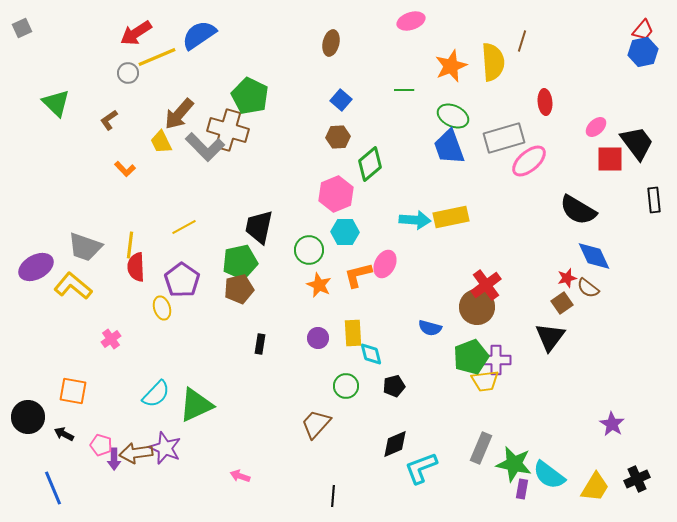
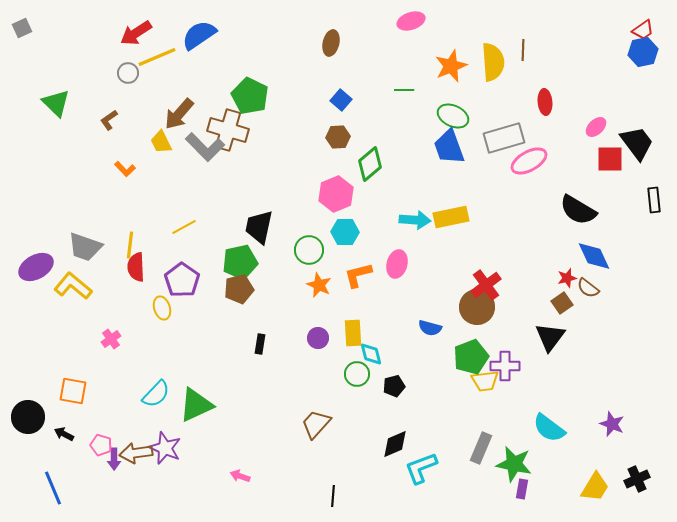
red trapezoid at (643, 30): rotated 15 degrees clockwise
brown line at (522, 41): moved 1 px right, 9 px down; rotated 15 degrees counterclockwise
pink ellipse at (529, 161): rotated 12 degrees clockwise
pink ellipse at (385, 264): moved 12 px right; rotated 12 degrees counterclockwise
purple cross at (496, 360): moved 9 px right, 6 px down
green circle at (346, 386): moved 11 px right, 12 px up
purple star at (612, 424): rotated 10 degrees counterclockwise
cyan semicircle at (549, 475): moved 47 px up
